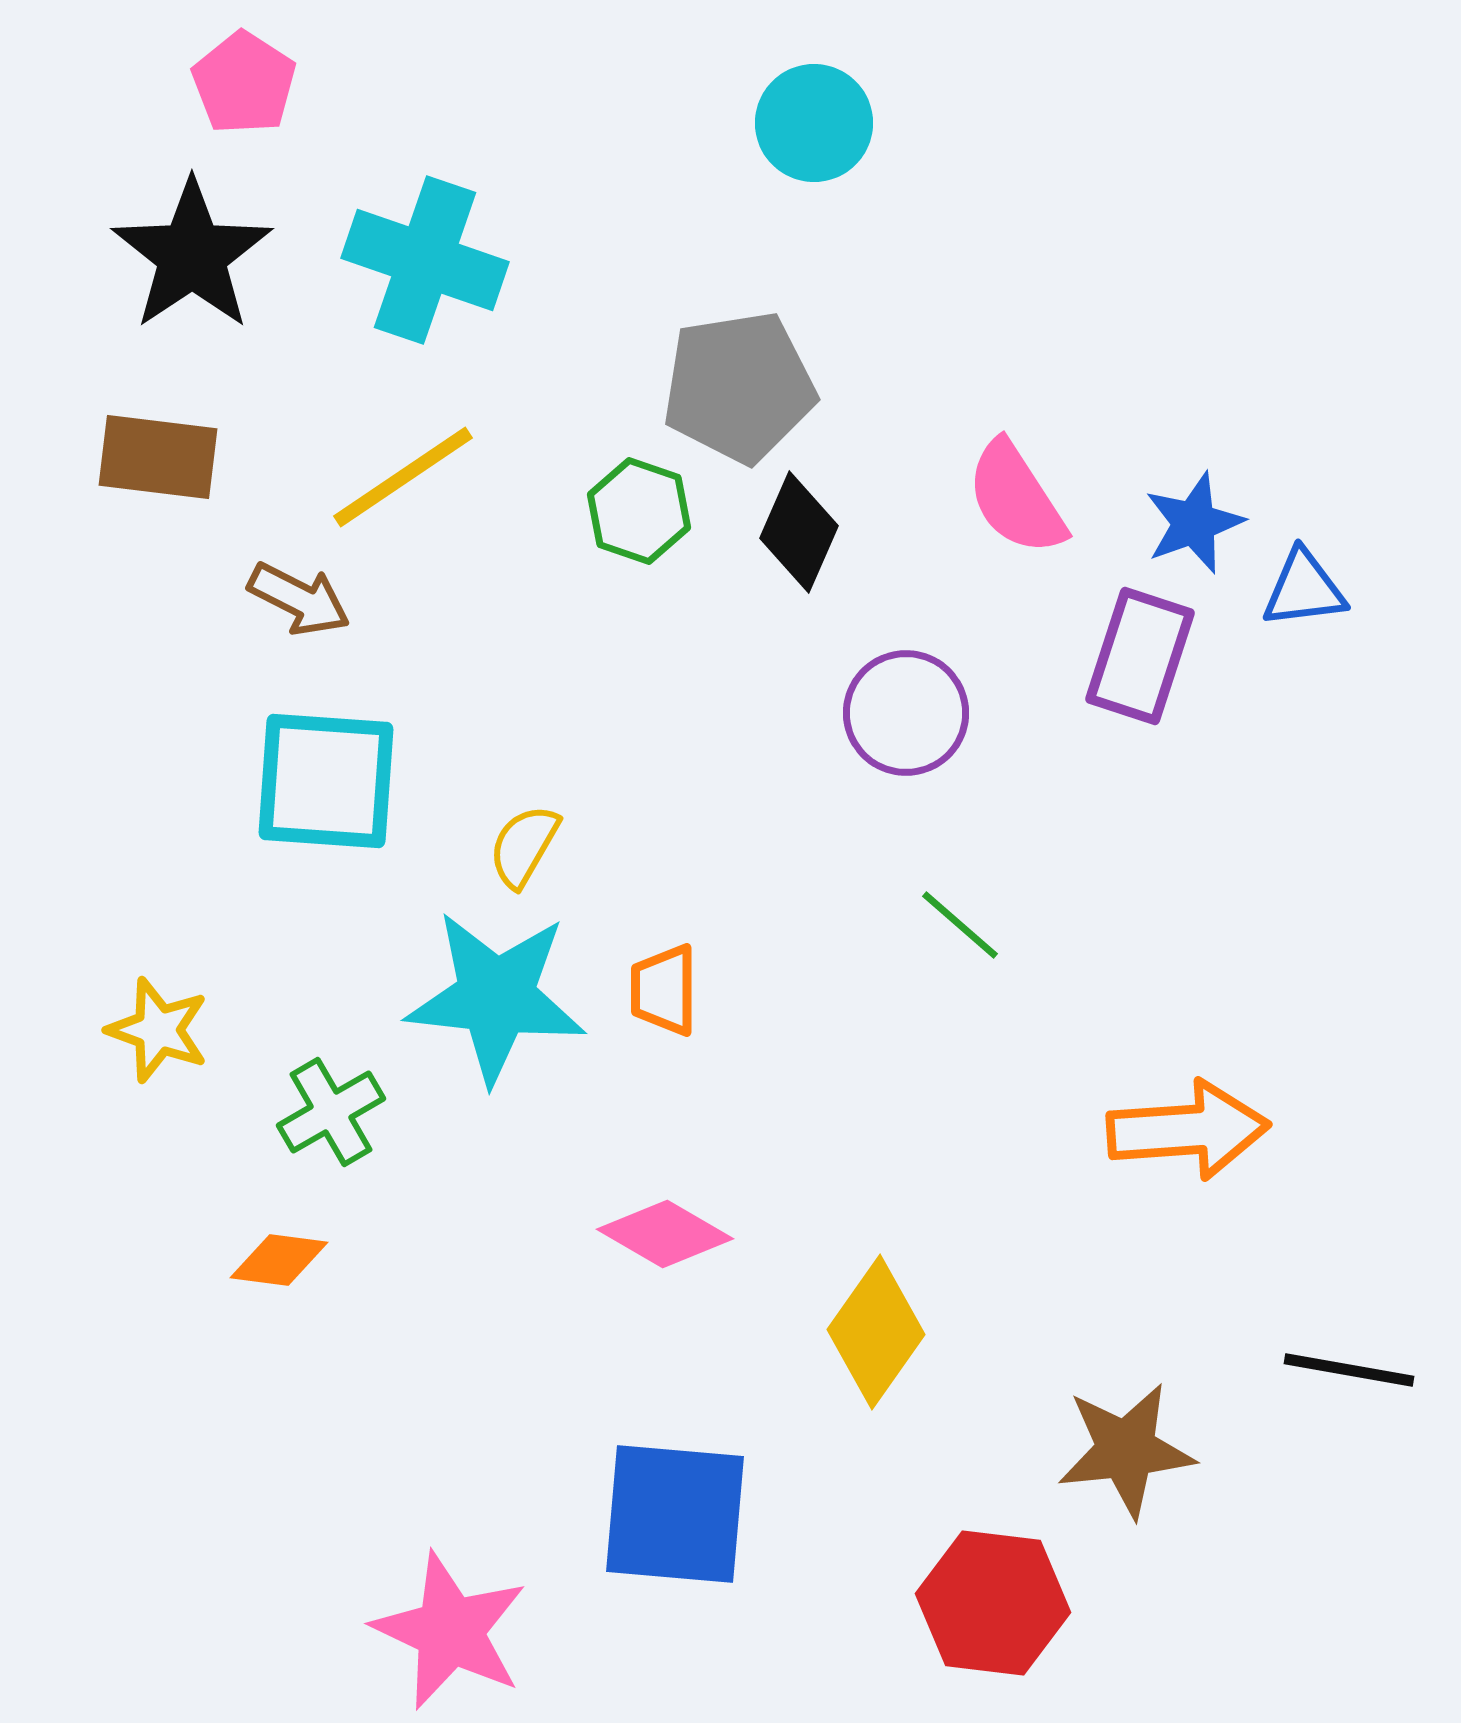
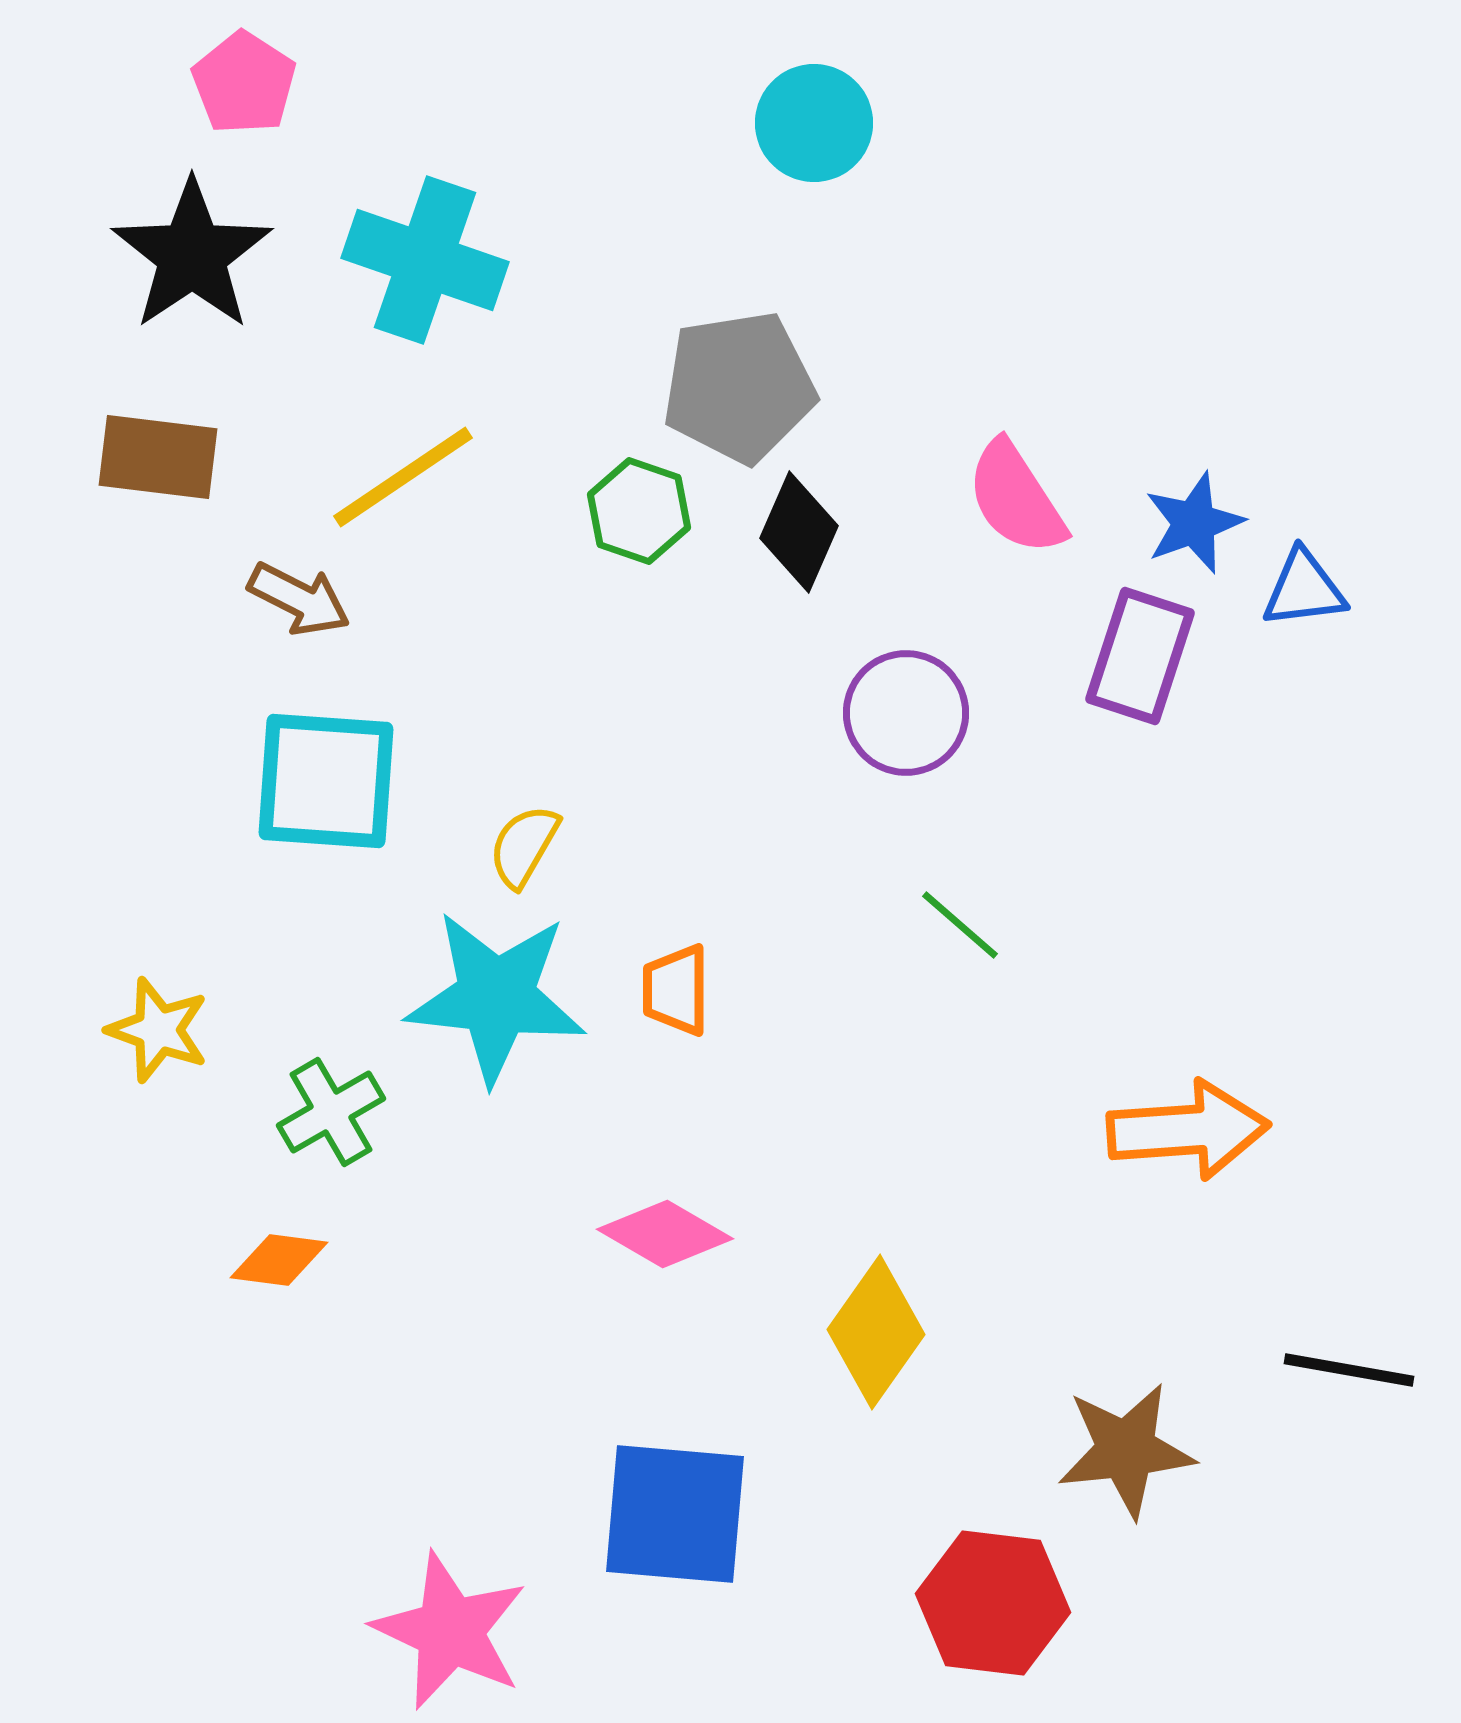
orange trapezoid: moved 12 px right
